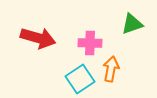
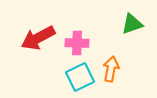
red arrow: rotated 136 degrees clockwise
pink cross: moved 13 px left
cyan square: moved 2 px up; rotated 8 degrees clockwise
